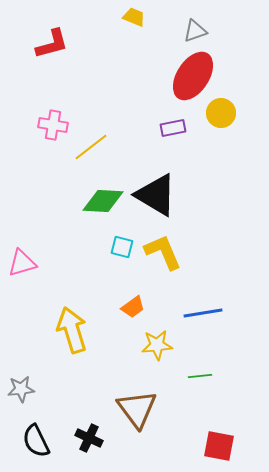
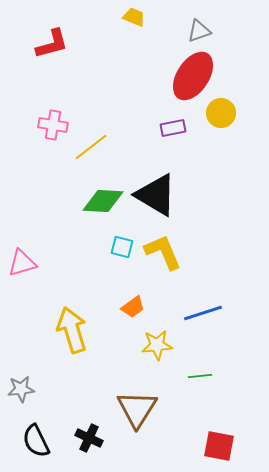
gray triangle: moved 4 px right
blue line: rotated 9 degrees counterclockwise
brown triangle: rotated 9 degrees clockwise
